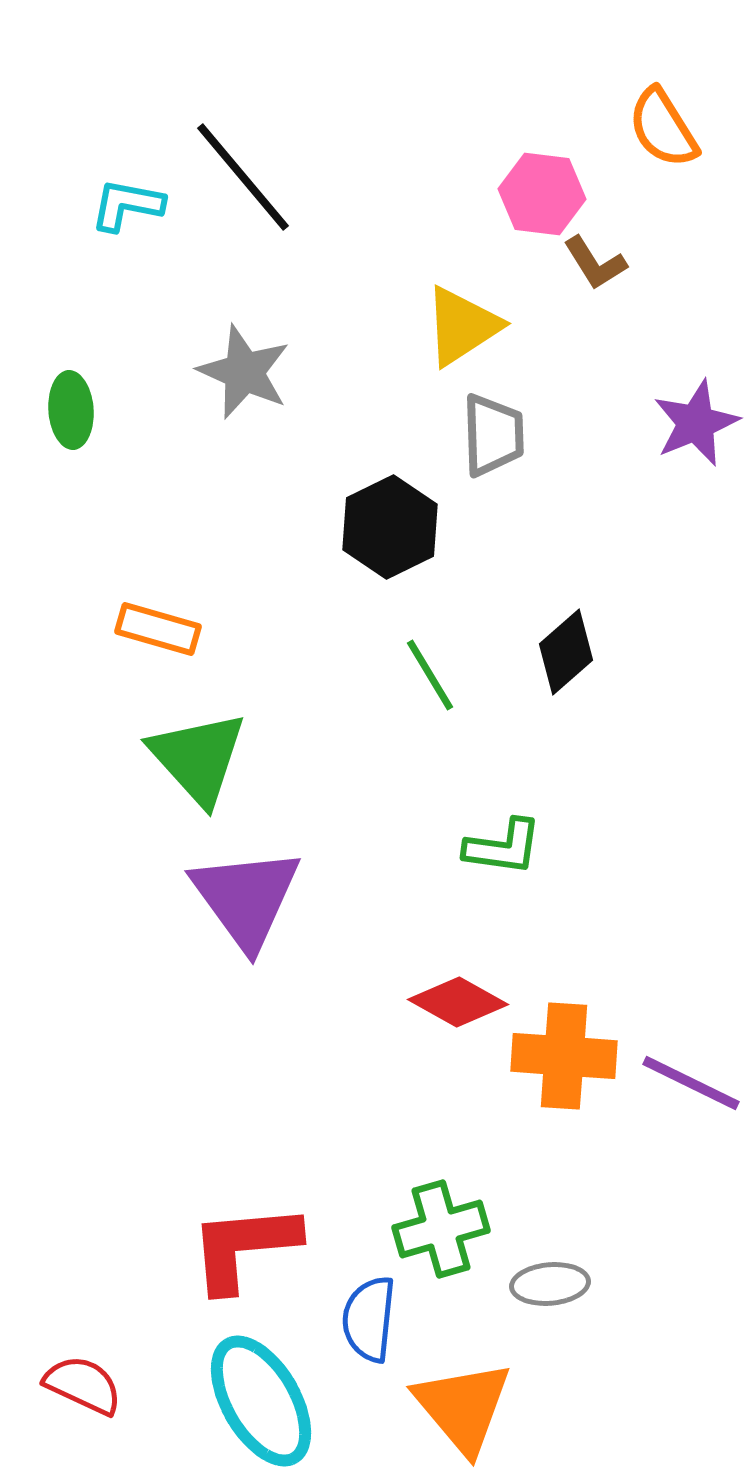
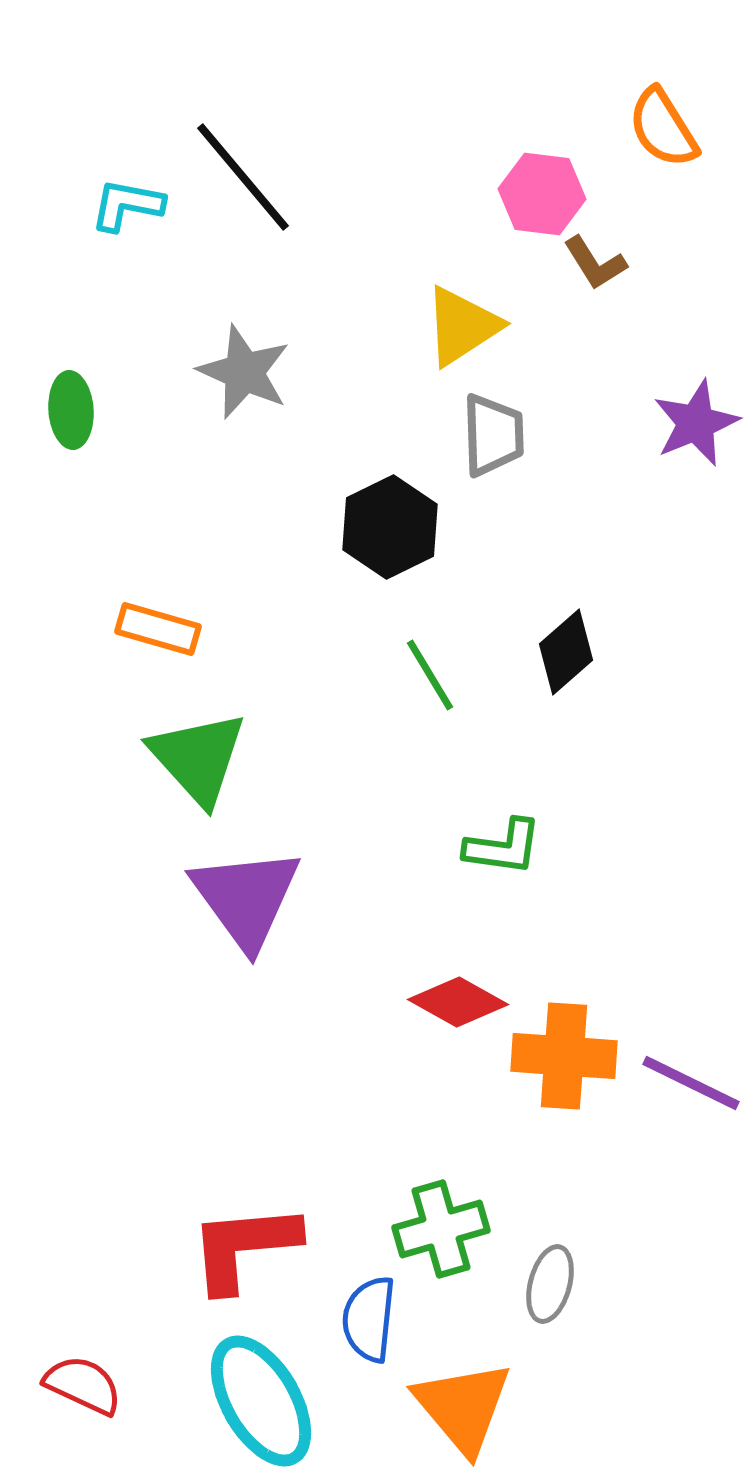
gray ellipse: rotated 70 degrees counterclockwise
